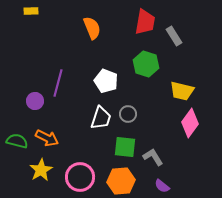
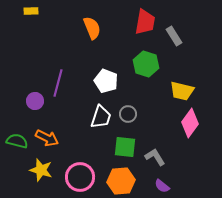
white trapezoid: moved 1 px up
gray L-shape: moved 2 px right
yellow star: rotated 25 degrees counterclockwise
